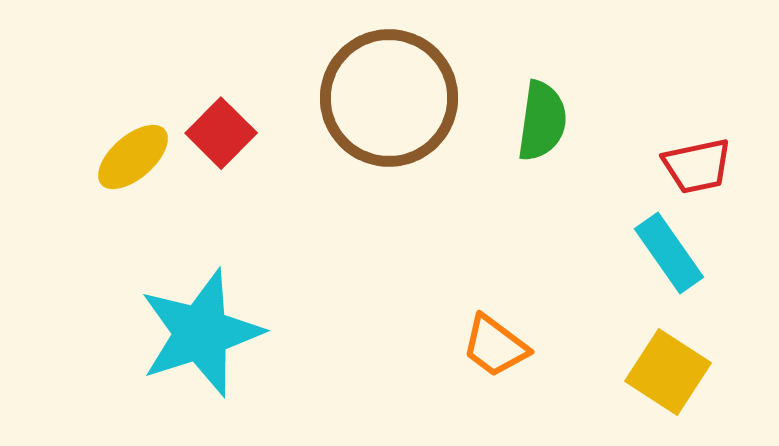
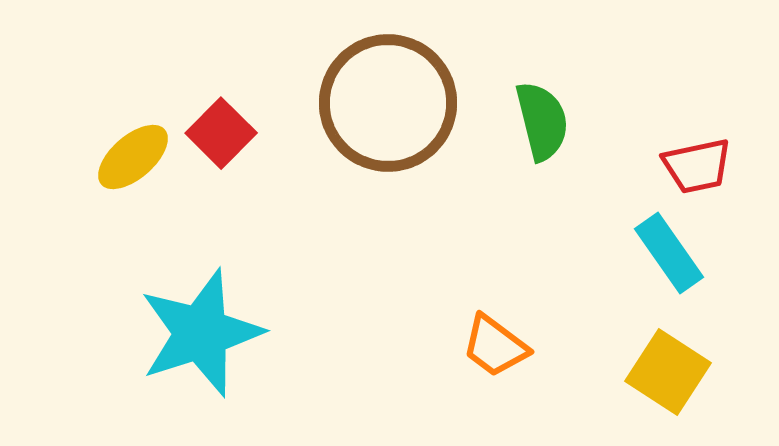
brown circle: moved 1 px left, 5 px down
green semicircle: rotated 22 degrees counterclockwise
